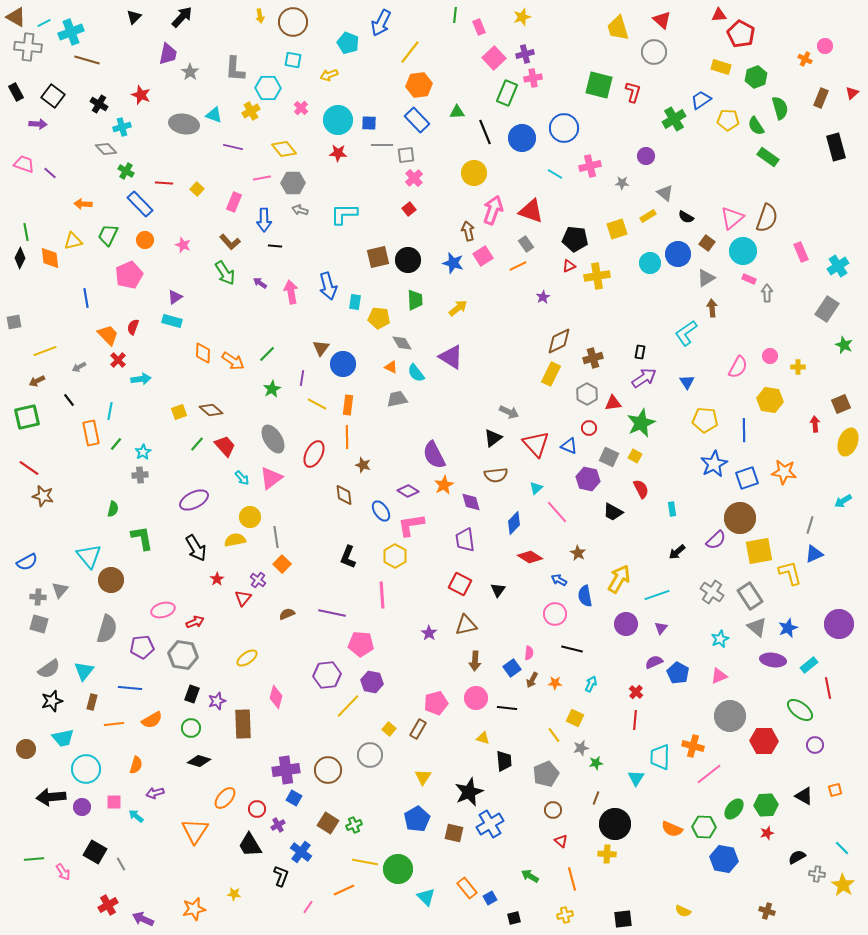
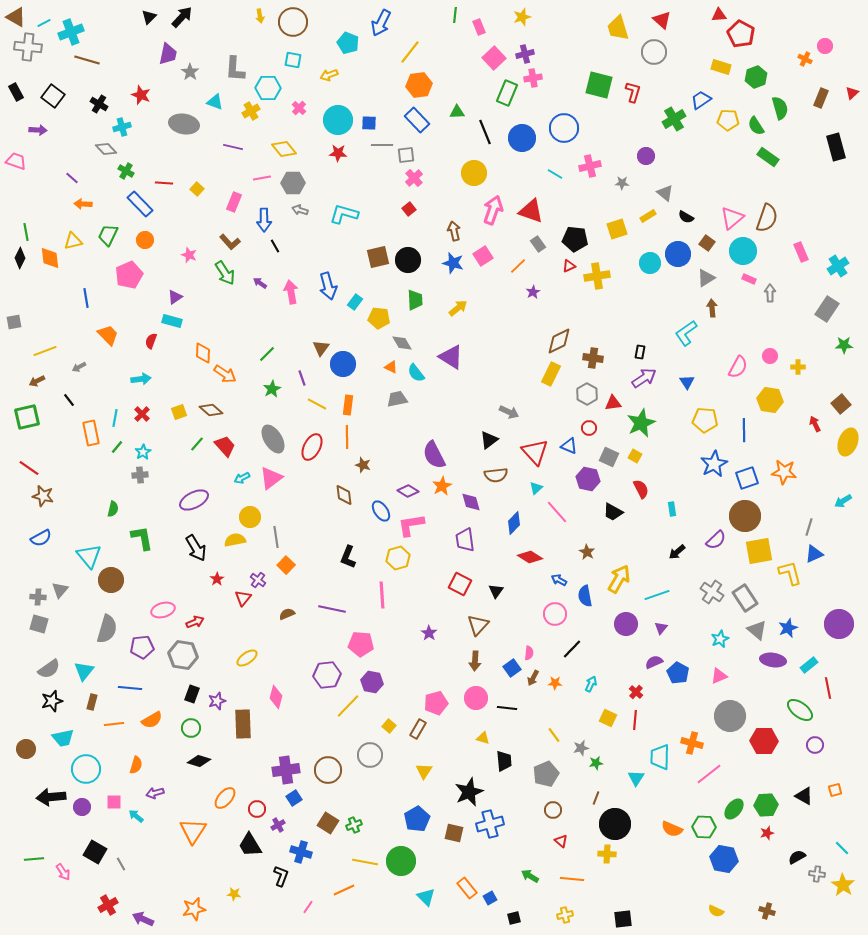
black triangle at (134, 17): moved 15 px right
pink cross at (301, 108): moved 2 px left
cyan triangle at (214, 115): moved 1 px right, 13 px up
purple arrow at (38, 124): moved 6 px down
pink trapezoid at (24, 164): moved 8 px left, 3 px up
purple line at (50, 173): moved 22 px right, 5 px down
cyan L-shape at (344, 214): rotated 16 degrees clockwise
brown arrow at (468, 231): moved 14 px left
gray rectangle at (526, 244): moved 12 px right
pink star at (183, 245): moved 6 px right, 10 px down
black line at (275, 246): rotated 56 degrees clockwise
orange line at (518, 266): rotated 18 degrees counterclockwise
gray arrow at (767, 293): moved 3 px right
purple star at (543, 297): moved 10 px left, 5 px up
cyan rectangle at (355, 302): rotated 28 degrees clockwise
red semicircle at (133, 327): moved 18 px right, 14 px down
green star at (844, 345): rotated 24 degrees counterclockwise
brown cross at (593, 358): rotated 24 degrees clockwise
red cross at (118, 360): moved 24 px right, 54 px down
orange arrow at (233, 361): moved 8 px left, 13 px down
purple line at (302, 378): rotated 28 degrees counterclockwise
brown square at (841, 404): rotated 18 degrees counterclockwise
cyan line at (110, 411): moved 5 px right, 7 px down
red arrow at (815, 424): rotated 21 degrees counterclockwise
black triangle at (493, 438): moved 4 px left, 2 px down
green line at (116, 444): moved 1 px right, 3 px down
red triangle at (536, 444): moved 1 px left, 8 px down
red ellipse at (314, 454): moved 2 px left, 7 px up
cyan arrow at (242, 478): rotated 105 degrees clockwise
orange star at (444, 485): moved 2 px left, 1 px down
brown circle at (740, 518): moved 5 px right, 2 px up
gray line at (810, 525): moved 1 px left, 2 px down
brown star at (578, 553): moved 9 px right, 1 px up
yellow hexagon at (395, 556): moved 3 px right, 2 px down; rotated 15 degrees clockwise
blue semicircle at (27, 562): moved 14 px right, 24 px up
orange square at (282, 564): moved 4 px right, 1 px down
black triangle at (498, 590): moved 2 px left, 1 px down
gray rectangle at (750, 596): moved 5 px left, 2 px down
purple line at (332, 613): moved 4 px up
brown triangle at (466, 625): moved 12 px right; rotated 35 degrees counterclockwise
gray triangle at (757, 627): moved 3 px down
black line at (572, 649): rotated 60 degrees counterclockwise
brown arrow at (532, 680): moved 1 px right, 2 px up
yellow square at (575, 718): moved 33 px right
yellow square at (389, 729): moved 3 px up
orange cross at (693, 746): moved 1 px left, 3 px up
yellow triangle at (423, 777): moved 1 px right, 6 px up
blue square at (294, 798): rotated 28 degrees clockwise
blue cross at (490, 824): rotated 16 degrees clockwise
orange triangle at (195, 831): moved 2 px left
blue cross at (301, 852): rotated 20 degrees counterclockwise
green circle at (398, 869): moved 3 px right, 8 px up
orange line at (572, 879): rotated 70 degrees counterclockwise
yellow semicircle at (683, 911): moved 33 px right
